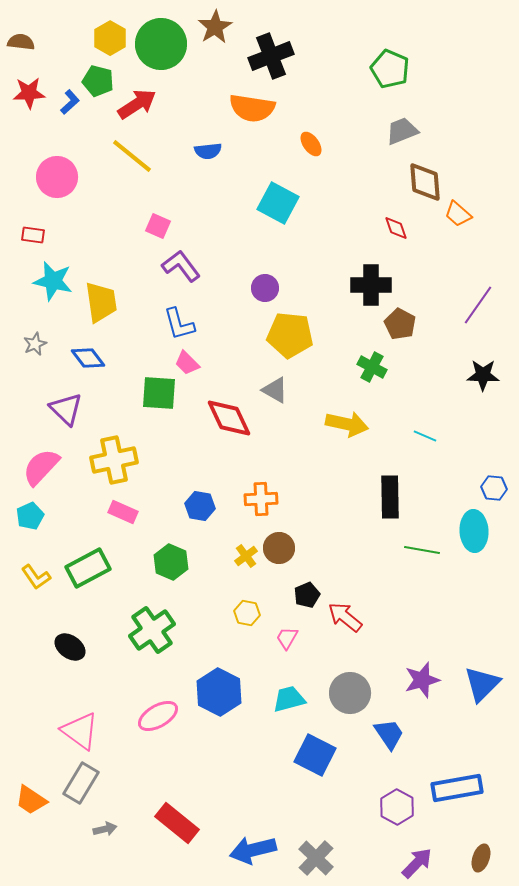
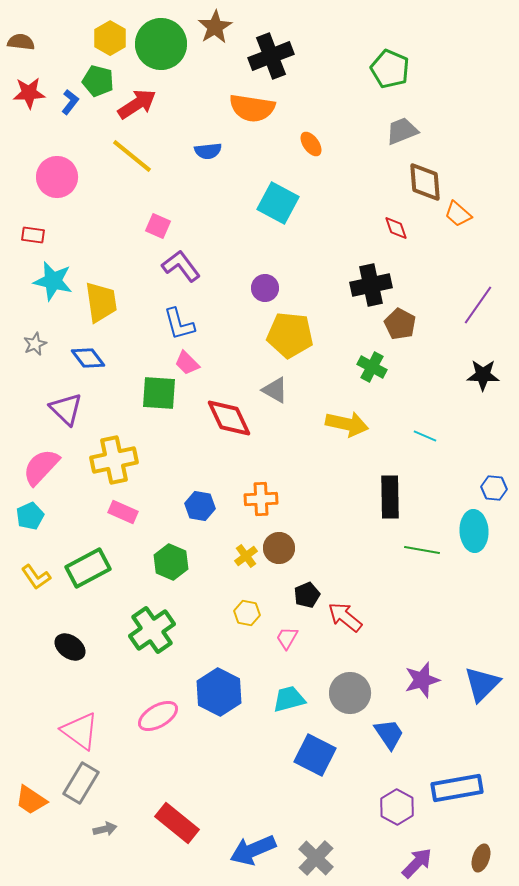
blue L-shape at (70, 102): rotated 10 degrees counterclockwise
black cross at (371, 285): rotated 12 degrees counterclockwise
blue arrow at (253, 850): rotated 9 degrees counterclockwise
